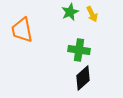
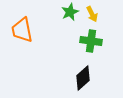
green cross: moved 12 px right, 9 px up
